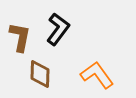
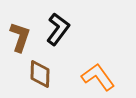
brown L-shape: rotated 8 degrees clockwise
orange L-shape: moved 1 px right, 2 px down
